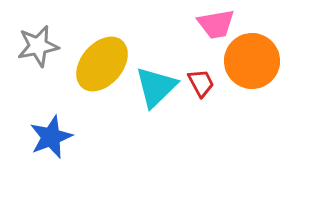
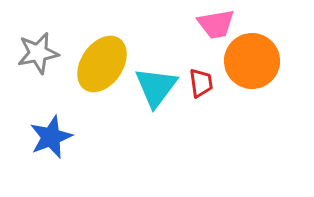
gray star: moved 7 px down
yellow ellipse: rotated 6 degrees counterclockwise
red trapezoid: rotated 20 degrees clockwise
cyan triangle: rotated 9 degrees counterclockwise
